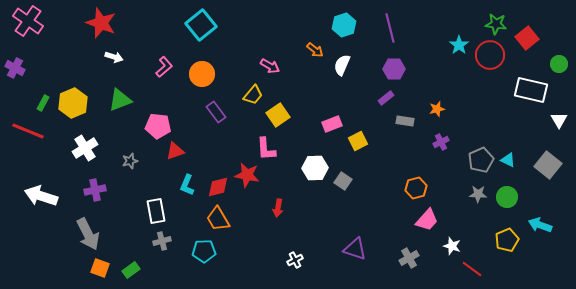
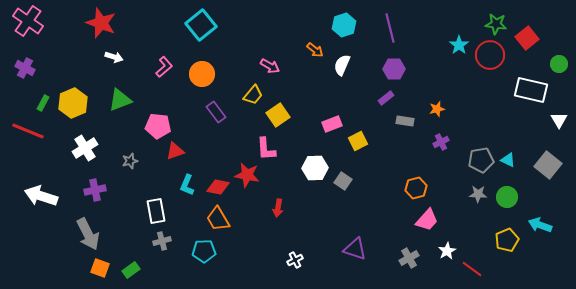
purple cross at (15, 68): moved 10 px right
gray pentagon at (481, 160): rotated 15 degrees clockwise
red diamond at (218, 187): rotated 25 degrees clockwise
white star at (452, 246): moved 5 px left, 5 px down; rotated 24 degrees clockwise
